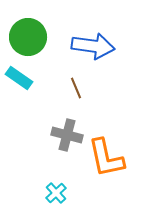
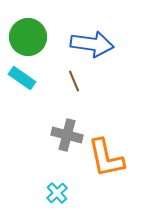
blue arrow: moved 1 px left, 2 px up
cyan rectangle: moved 3 px right
brown line: moved 2 px left, 7 px up
cyan cross: moved 1 px right
